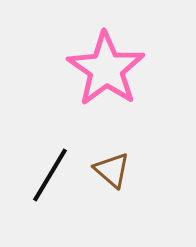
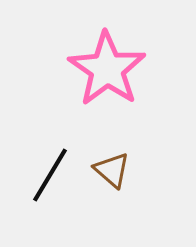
pink star: moved 1 px right
